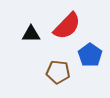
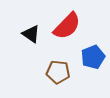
black triangle: rotated 36 degrees clockwise
blue pentagon: moved 3 px right, 2 px down; rotated 15 degrees clockwise
